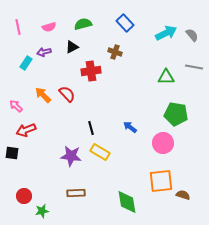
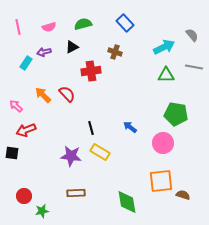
cyan arrow: moved 2 px left, 14 px down
green triangle: moved 2 px up
